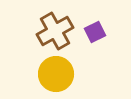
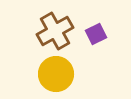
purple square: moved 1 px right, 2 px down
